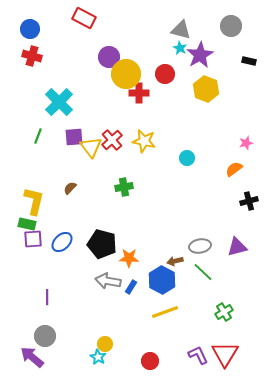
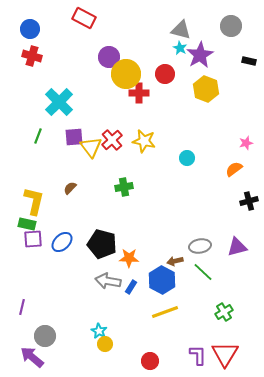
purple line at (47, 297): moved 25 px left, 10 px down; rotated 14 degrees clockwise
purple L-shape at (198, 355): rotated 25 degrees clockwise
cyan star at (98, 357): moved 1 px right, 26 px up
